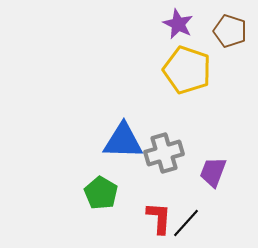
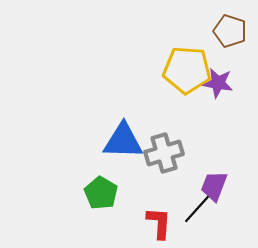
purple star: moved 40 px right, 59 px down; rotated 16 degrees counterclockwise
yellow pentagon: rotated 15 degrees counterclockwise
purple trapezoid: moved 1 px right, 14 px down
red L-shape: moved 5 px down
black line: moved 11 px right, 14 px up
